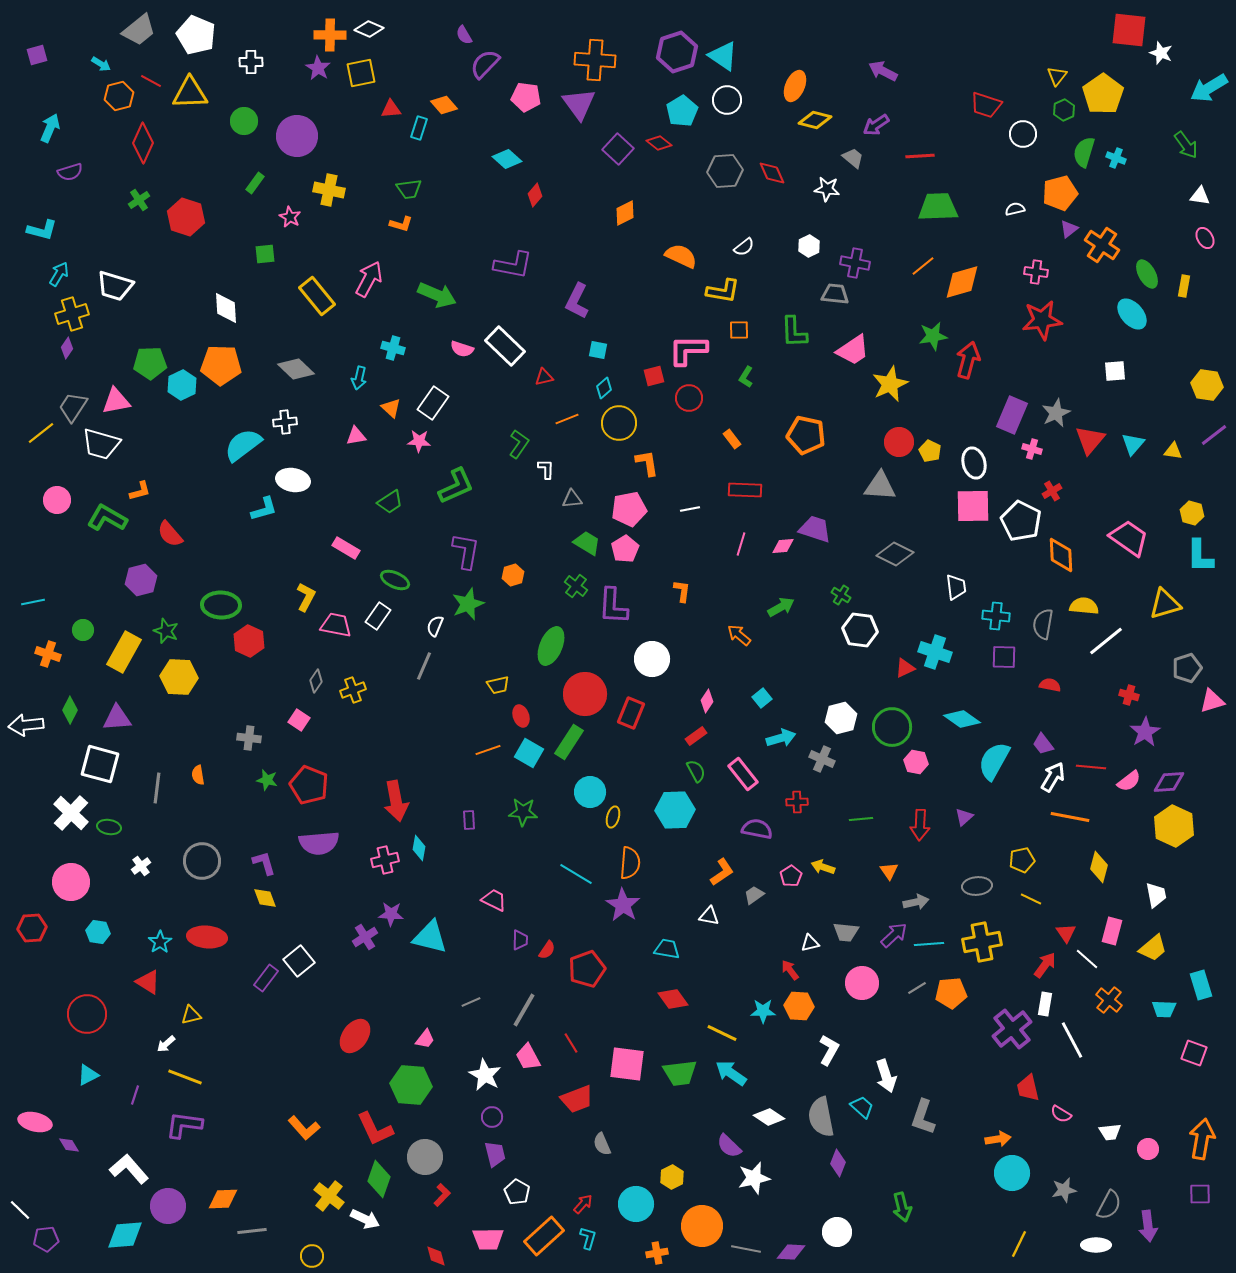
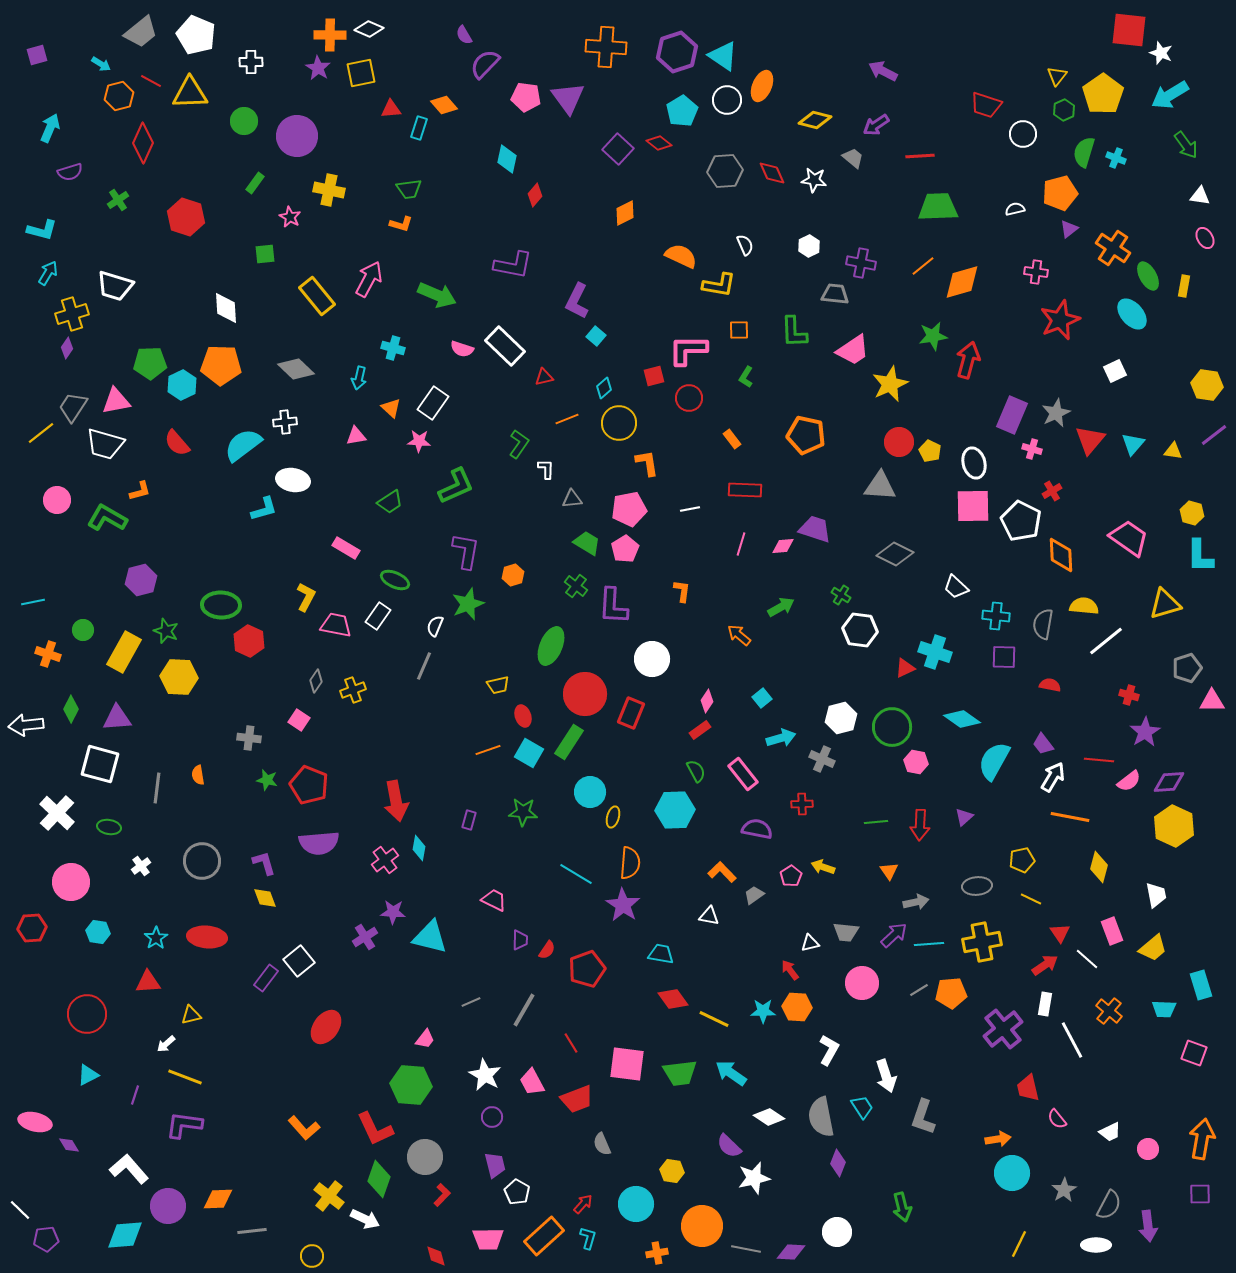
gray trapezoid at (139, 30): moved 2 px right, 2 px down
orange cross at (595, 60): moved 11 px right, 13 px up
orange ellipse at (795, 86): moved 33 px left
cyan arrow at (1209, 88): moved 39 px left, 7 px down
purple triangle at (579, 104): moved 11 px left, 6 px up
cyan diamond at (507, 159): rotated 60 degrees clockwise
white star at (827, 189): moved 13 px left, 9 px up
green cross at (139, 200): moved 21 px left
orange cross at (1102, 245): moved 11 px right, 3 px down
white semicircle at (744, 247): moved 1 px right, 2 px up; rotated 75 degrees counterclockwise
purple cross at (855, 263): moved 6 px right
cyan arrow at (59, 274): moved 11 px left, 1 px up
green ellipse at (1147, 274): moved 1 px right, 2 px down
yellow L-shape at (723, 291): moved 4 px left, 6 px up
red star at (1042, 320): moved 18 px right; rotated 15 degrees counterclockwise
cyan square at (598, 350): moved 2 px left, 14 px up; rotated 30 degrees clockwise
white square at (1115, 371): rotated 20 degrees counterclockwise
white trapezoid at (101, 444): moved 4 px right
red semicircle at (170, 534): moved 7 px right, 91 px up
white trapezoid at (956, 587): rotated 140 degrees clockwise
pink triangle at (1212, 701): rotated 16 degrees clockwise
green diamond at (70, 710): moved 1 px right, 1 px up
red ellipse at (521, 716): moved 2 px right
red rectangle at (696, 736): moved 4 px right, 6 px up
red line at (1091, 767): moved 8 px right, 7 px up
red cross at (797, 802): moved 5 px right, 2 px down
white cross at (71, 813): moved 14 px left
green line at (861, 819): moved 15 px right, 3 px down
purple rectangle at (469, 820): rotated 18 degrees clockwise
pink cross at (385, 860): rotated 24 degrees counterclockwise
orange L-shape at (722, 872): rotated 100 degrees counterclockwise
purple star at (391, 914): moved 2 px right, 2 px up
pink rectangle at (1112, 931): rotated 36 degrees counterclockwise
red triangle at (1066, 933): moved 6 px left
cyan star at (160, 942): moved 4 px left, 4 px up
cyan trapezoid at (667, 949): moved 6 px left, 5 px down
red arrow at (1045, 965): rotated 20 degrees clockwise
red triangle at (148, 982): rotated 36 degrees counterclockwise
gray line at (917, 988): moved 2 px right, 2 px down
orange cross at (1109, 1000): moved 11 px down
orange hexagon at (799, 1006): moved 2 px left, 1 px down
purple cross at (1012, 1029): moved 9 px left
yellow line at (722, 1033): moved 8 px left, 14 px up
red ellipse at (355, 1036): moved 29 px left, 9 px up
pink trapezoid at (528, 1057): moved 4 px right, 25 px down
cyan trapezoid at (862, 1107): rotated 15 degrees clockwise
pink semicircle at (1061, 1114): moved 4 px left, 5 px down; rotated 20 degrees clockwise
white trapezoid at (1110, 1132): rotated 20 degrees counterclockwise
purple trapezoid at (495, 1154): moved 11 px down
yellow hexagon at (672, 1177): moved 6 px up; rotated 25 degrees counterclockwise
gray star at (1064, 1190): rotated 20 degrees counterclockwise
orange diamond at (223, 1199): moved 5 px left
